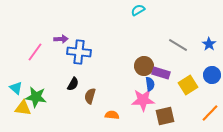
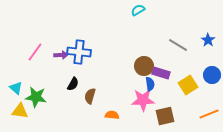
purple arrow: moved 16 px down
blue star: moved 1 px left, 4 px up
yellow triangle: moved 3 px left, 3 px down
orange line: moved 1 px left, 1 px down; rotated 24 degrees clockwise
